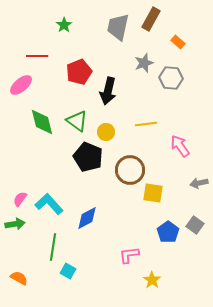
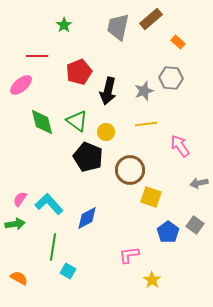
brown rectangle: rotated 20 degrees clockwise
gray star: moved 28 px down
yellow square: moved 2 px left, 4 px down; rotated 10 degrees clockwise
